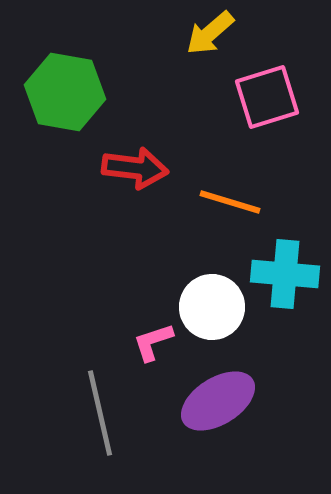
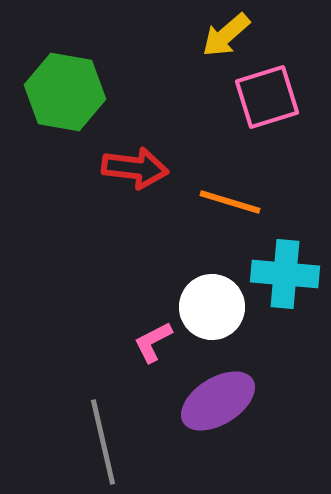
yellow arrow: moved 16 px right, 2 px down
pink L-shape: rotated 9 degrees counterclockwise
gray line: moved 3 px right, 29 px down
